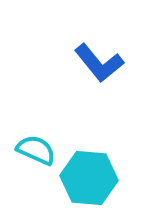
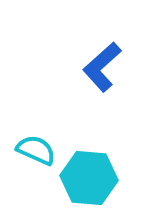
blue L-shape: moved 3 px right, 4 px down; rotated 87 degrees clockwise
